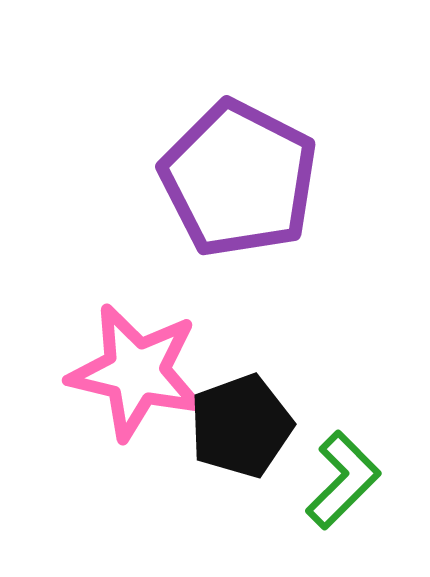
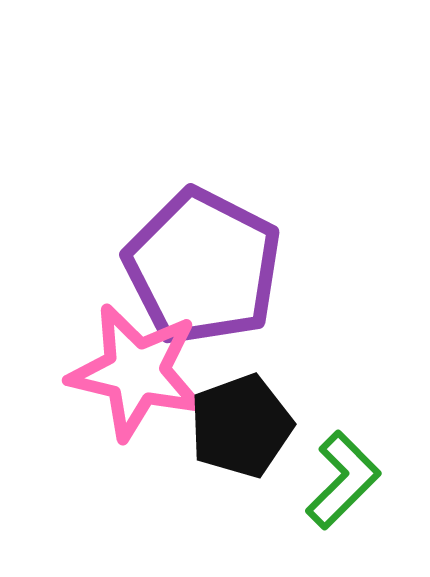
purple pentagon: moved 36 px left, 88 px down
